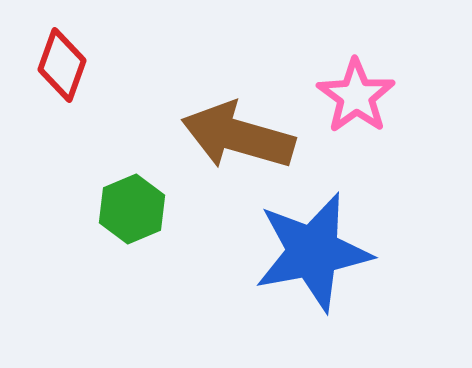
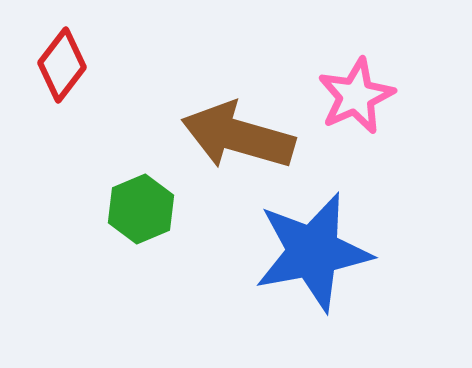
red diamond: rotated 18 degrees clockwise
pink star: rotated 12 degrees clockwise
green hexagon: moved 9 px right
